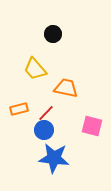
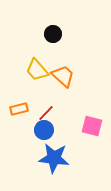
yellow trapezoid: moved 2 px right, 1 px down
orange trapezoid: moved 3 px left, 12 px up; rotated 30 degrees clockwise
